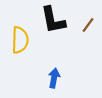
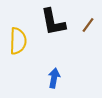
black L-shape: moved 2 px down
yellow semicircle: moved 2 px left, 1 px down
